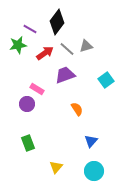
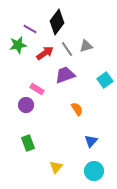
gray line: rotated 14 degrees clockwise
cyan square: moved 1 px left
purple circle: moved 1 px left, 1 px down
